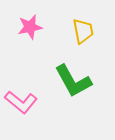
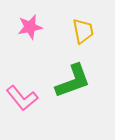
green L-shape: rotated 81 degrees counterclockwise
pink L-shape: moved 1 px right, 4 px up; rotated 12 degrees clockwise
